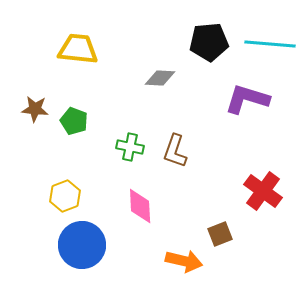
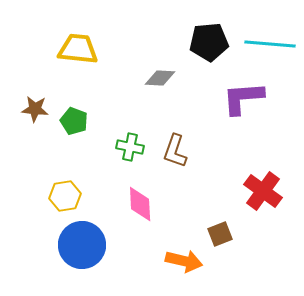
purple L-shape: moved 4 px left, 1 px up; rotated 21 degrees counterclockwise
yellow hexagon: rotated 12 degrees clockwise
pink diamond: moved 2 px up
